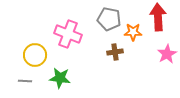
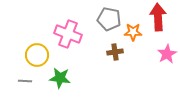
yellow circle: moved 2 px right
